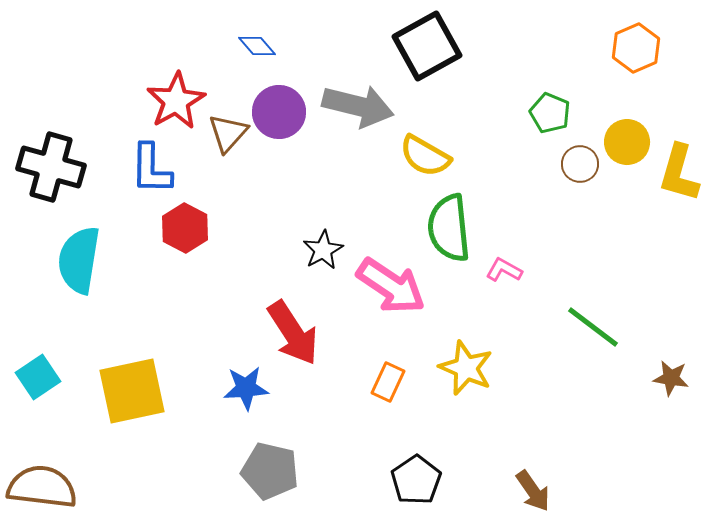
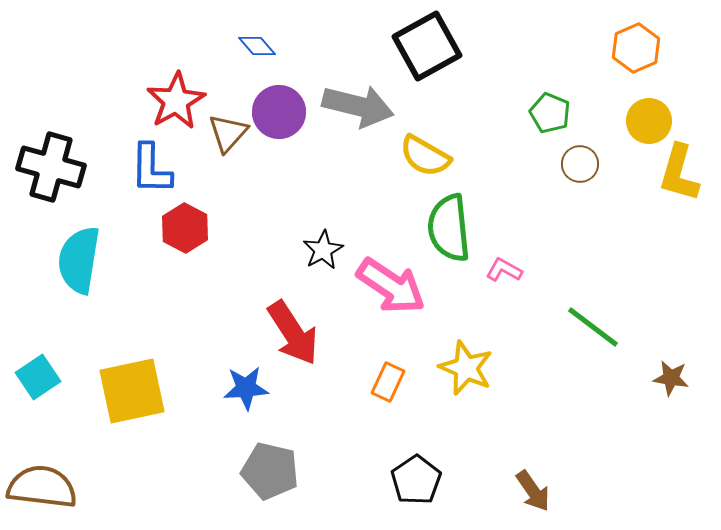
yellow circle: moved 22 px right, 21 px up
